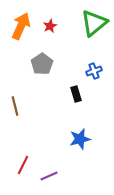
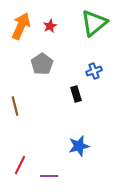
blue star: moved 1 px left, 7 px down
red line: moved 3 px left
purple line: rotated 24 degrees clockwise
